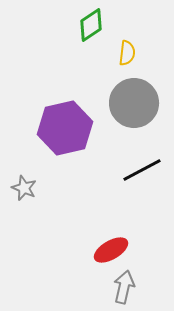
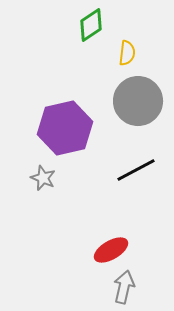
gray circle: moved 4 px right, 2 px up
black line: moved 6 px left
gray star: moved 19 px right, 10 px up
